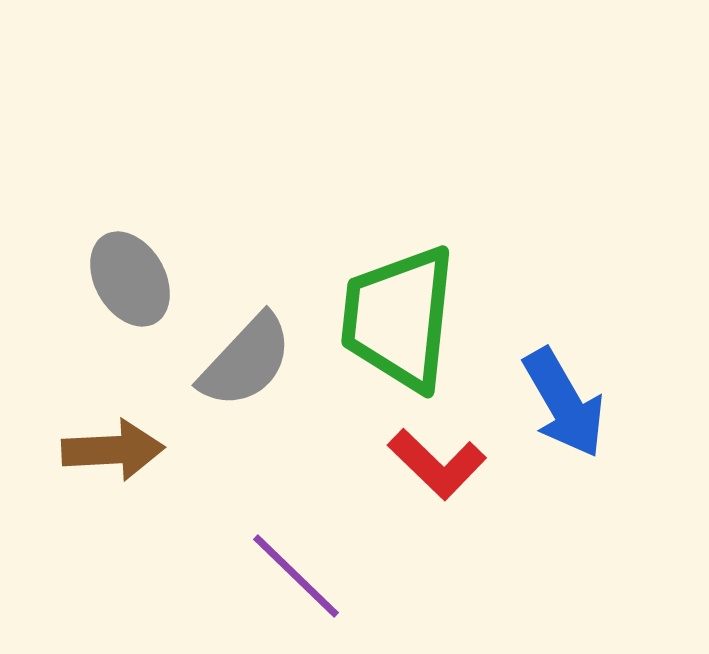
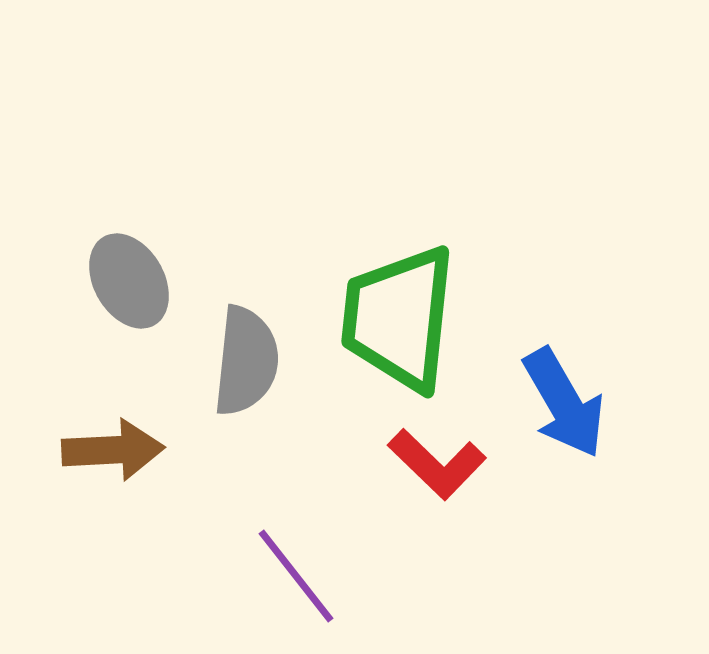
gray ellipse: moved 1 px left, 2 px down
gray semicircle: rotated 37 degrees counterclockwise
purple line: rotated 8 degrees clockwise
